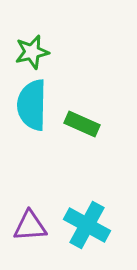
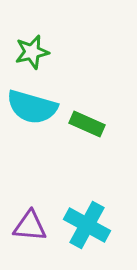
cyan semicircle: moved 2 px down; rotated 75 degrees counterclockwise
green rectangle: moved 5 px right
purple triangle: rotated 9 degrees clockwise
